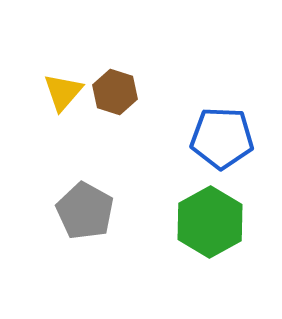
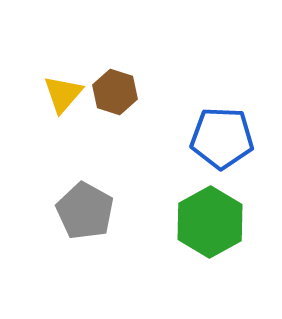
yellow triangle: moved 2 px down
